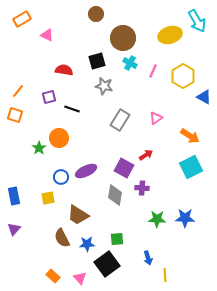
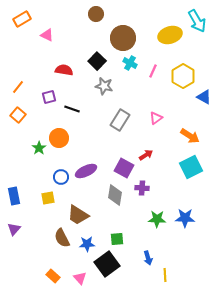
black square at (97, 61): rotated 30 degrees counterclockwise
orange line at (18, 91): moved 4 px up
orange square at (15, 115): moved 3 px right; rotated 21 degrees clockwise
